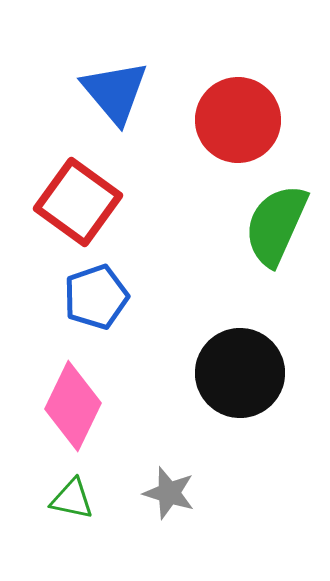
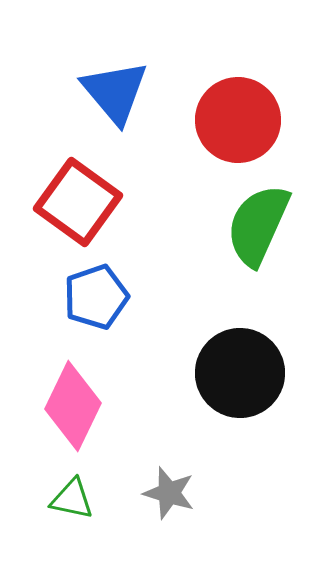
green semicircle: moved 18 px left
